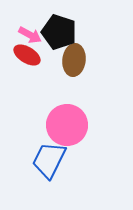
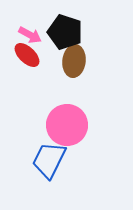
black pentagon: moved 6 px right
red ellipse: rotated 12 degrees clockwise
brown ellipse: moved 1 px down
